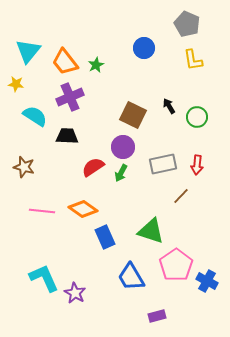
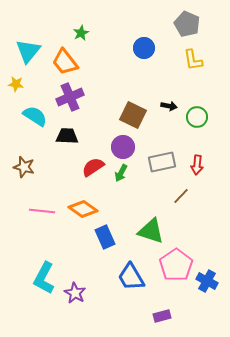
green star: moved 15 px left, 32 px up
black arrow: rotated 133 degrees clockwise
gray rectangle: moved 1 px left, 2 px up
cyan L-shape: rotated 128 degrees counterclockwise
purple rectangle: moved 5 px right
